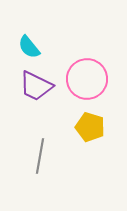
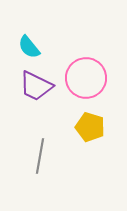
pink circle: moved 1 px left, 1 px up
